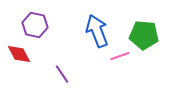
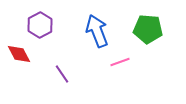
purple hexagon: moved 5 px right; rotated 20 degrees clockwise
green pentagon: moved 4 px right, 6 px up
pink line: moved 6 px down
